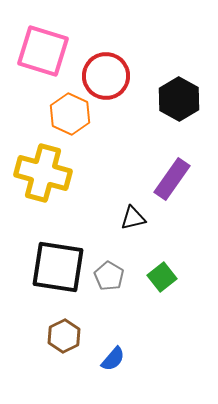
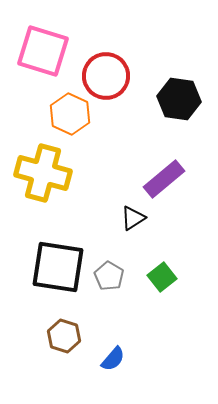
black hexagon: rotated 21 degrees counterclockwise
purple rectangle: moved 8 px left; rotated 15 degrees clockwise
black triangle: rotated 20 degrees counterclockwise
brown hexagon: rotated 16 degrees counterclockwise
